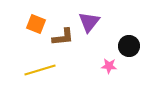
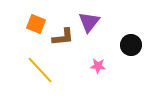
black circle: moved 2 px right, 1 px up
pink star: moved 11 px left
yellow line: rotated 64 degrees clockwise
